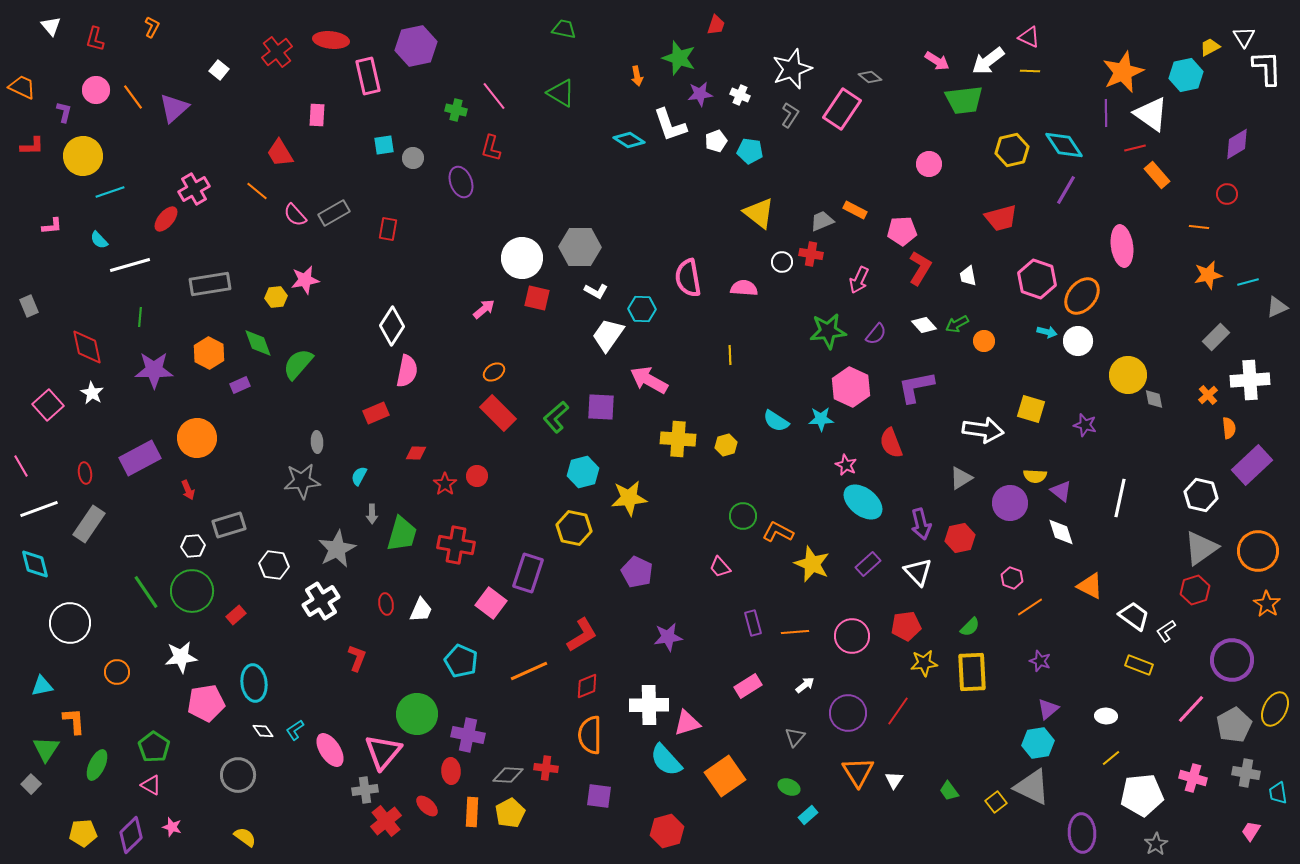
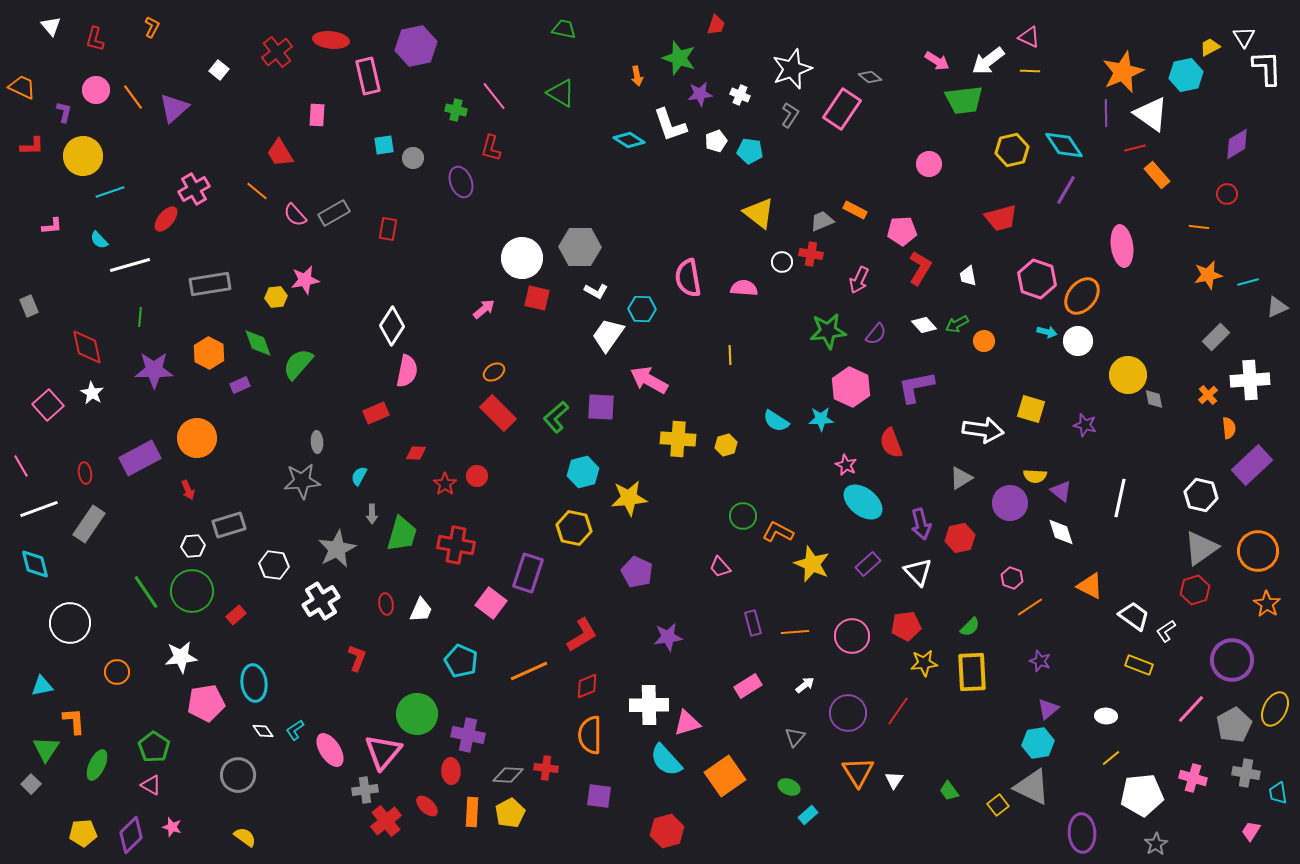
yellow square at (996, 802): moved 2 px right, 3 px down
